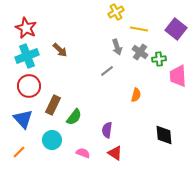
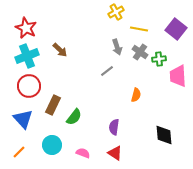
purple semicircle: moved 7 px right, 3 px up
cyan circle: moved 5 px down
